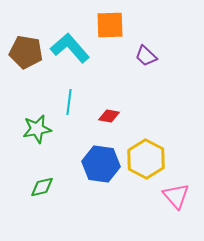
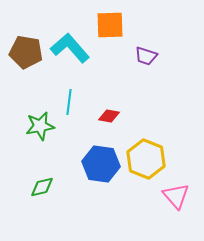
purple trapezoid: rotated 25 degrees counterclockwise
green star: moved 3 px right, 3 px up
yellow hexagon: rotated 6 degrees counterclockwise
